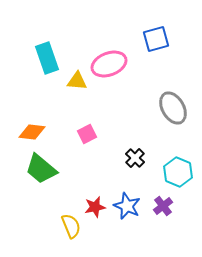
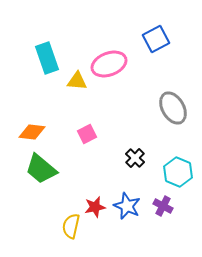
blue square: rotated 12 degrees counterclockwise
purple cross: rotated 24 degrees counterclockwise
yellow semicircle: rotated 145 degrees counterclockwise
